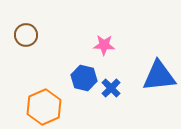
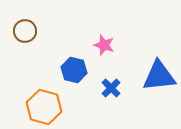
brown circle: moved 1 px left, 4 px up
pink star: rotated 15 degrees clockwise
blue hexagon: moved 10 px left, 8 px up
orange hexagon: rotated 20 degrees counterclockwise
